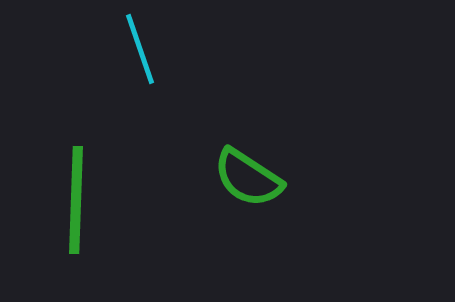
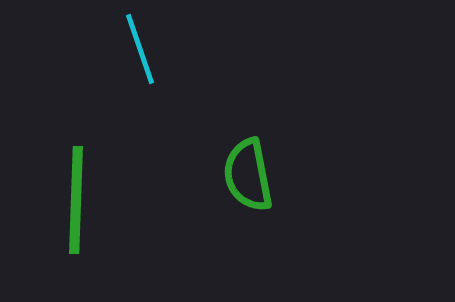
green semicircle: moved 3 px up; rotated 46 degrees clockwise
